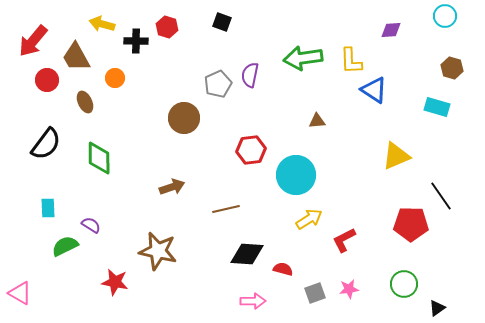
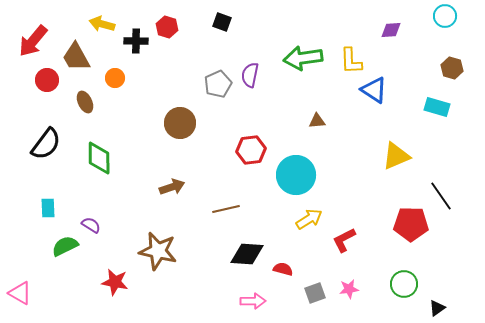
brown circle at (184, 118): moved 4 px left, 5 px down
